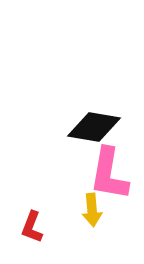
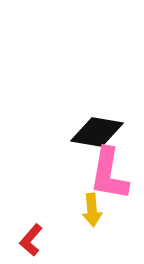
black diamond: moved 3 px right, 5 px down
red L-shape: moved 1 px left, 13 px down; rotated 20 degrees clockwise
